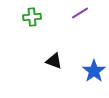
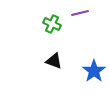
purple line: rotated 18 degrees clockwise
green cross: moved 20 px right, 7 px down; rotated 30 degrees clockwise
